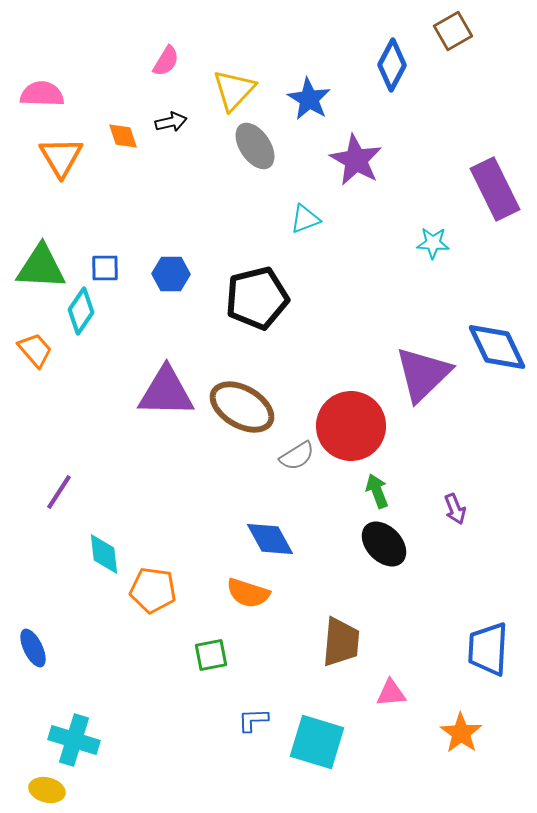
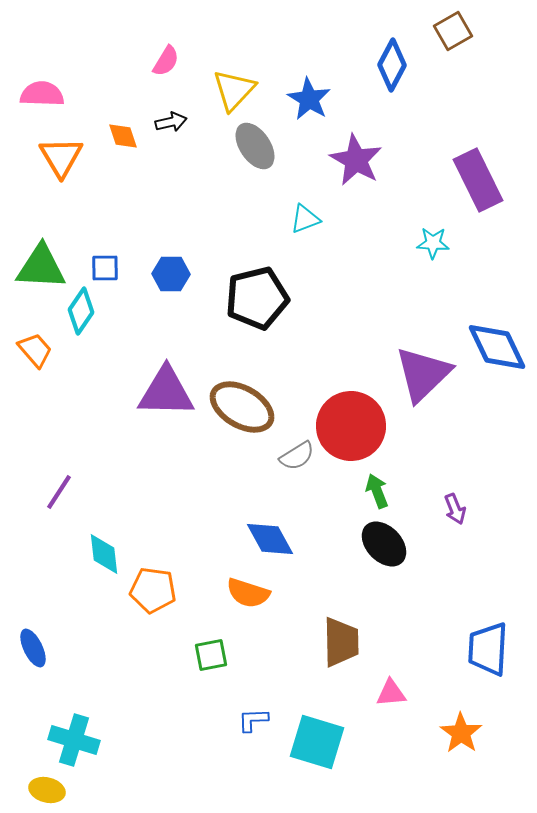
purple rectangle at (495, 189): moved 17 px left, 9 px up
brown trapezoid at (341, 642): rotated 6 degrees counterclockwise
